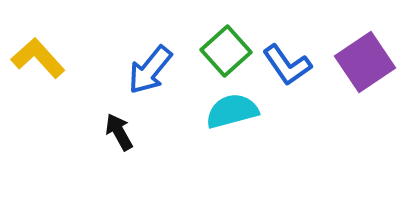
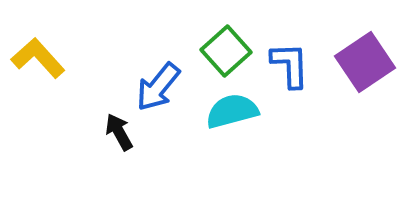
blue L-shape: moved 3 px right; rotated 147 degrees counterclockwise
blue arrow: moved 8 px right, 17 px down
